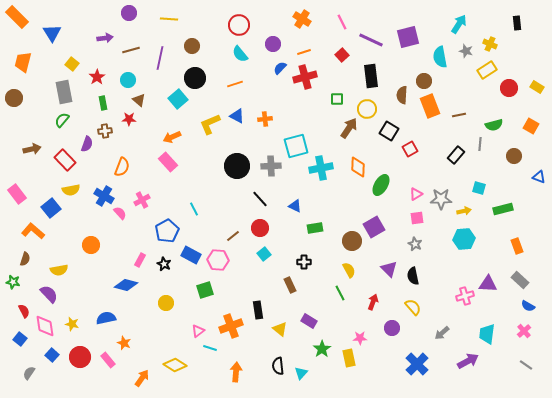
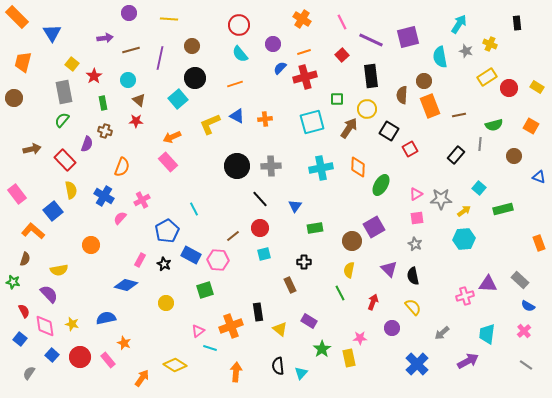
yellow rectangle at (487, 70): moved 7 px down
red star at (97, 77): moved 3 px left, 1 px up
red star at (129, 119): moved 7 px right, 2 px down
brown cross at (105, 131): rotated 24 degrees clockwise
cyan square at (296, 146): moved 16 px right, 24 px up
cyan square at (479, 188): rotated 24 degrees clockwise
yellow semicircle at (71, 190): rotated 90 degrees counterclockwise
blue triangle at (295, 206): rotated 40 degrees clockwise
blue square at (51, 208): moved 2 px right, 3 px down
yellow arrow at (464, 211): rotated 24 degrees counterclockwise
pink semicircle at (120, 213): moved 5 px down; rotated 96 degrees counterclockwise
orange rectangle at (517, 246): moved 22 px right, 3 px up
cyan square at (264, 254): rotated 24 degrees clockwise
yellow semicircle at (349, 270): rotated 140 degrees counterclockwise
black rectangle at (258, 310): moved 2 px down
